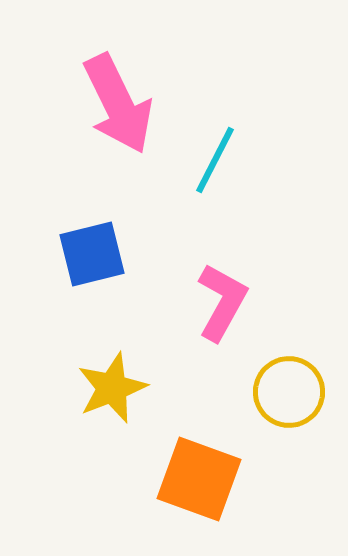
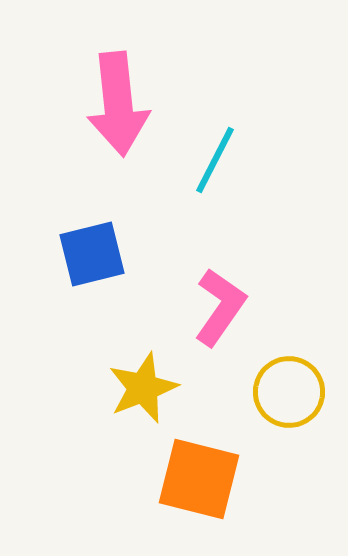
pink arrow: rotated 20 degrees clockwise
pink L-shape: moved 2 px left, 5 px down; rotated 6 degrees clockwise
yellow star: moved 31 px right
orange square: rotated 6 degrees counterclockwise
